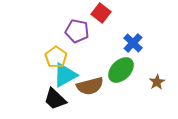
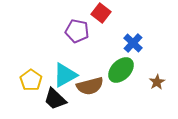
yellow pentagon: moved 25 px left, 23 px down
